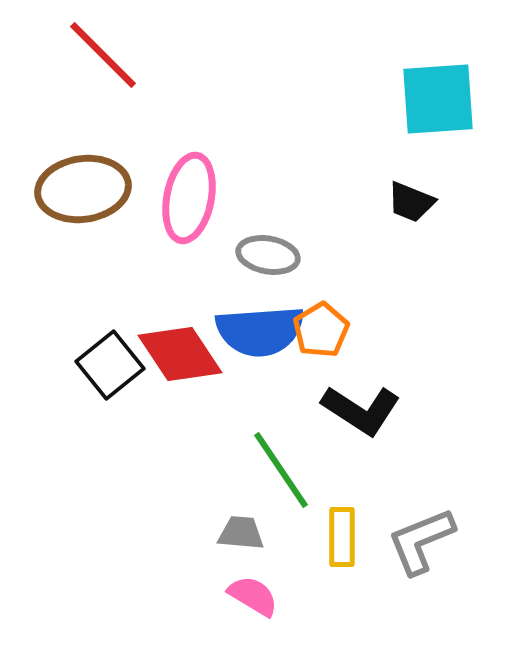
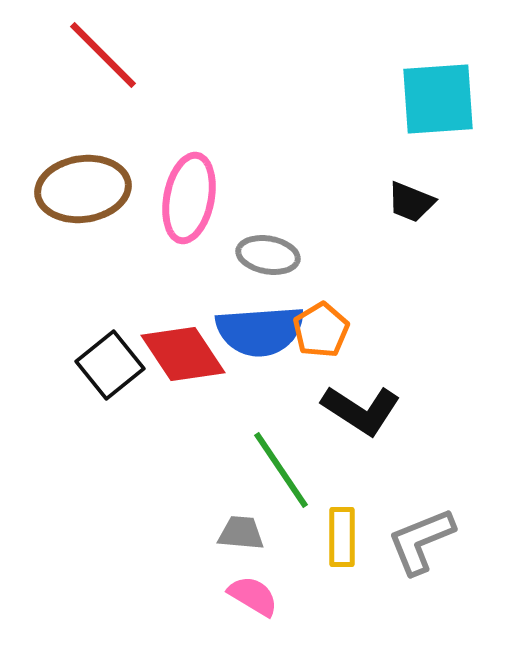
red diamond: moved 3 px right
